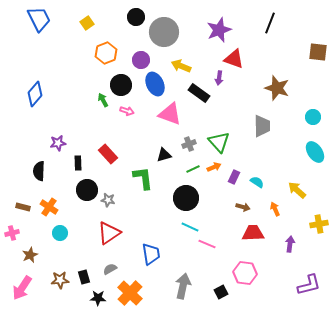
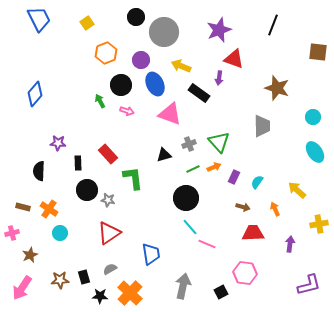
black line at (270, 23): moved 3 px right, 2 px down
green arrow at (103, 100): moved 3 px left, 1 px down
purple star at (58, 143): rotated 14 degrees clockwise
green L-shape at (143, 178): moved 10 px left
cyan semicircle at (257, 182): rotated 88 degrees counterclockwise
orange cross at (49, 207): moved 2 px down
cyan line at (190, 227): rotated 24 degrees clockwise
black star at (98, 298): moved 2 px right, 2 px up
